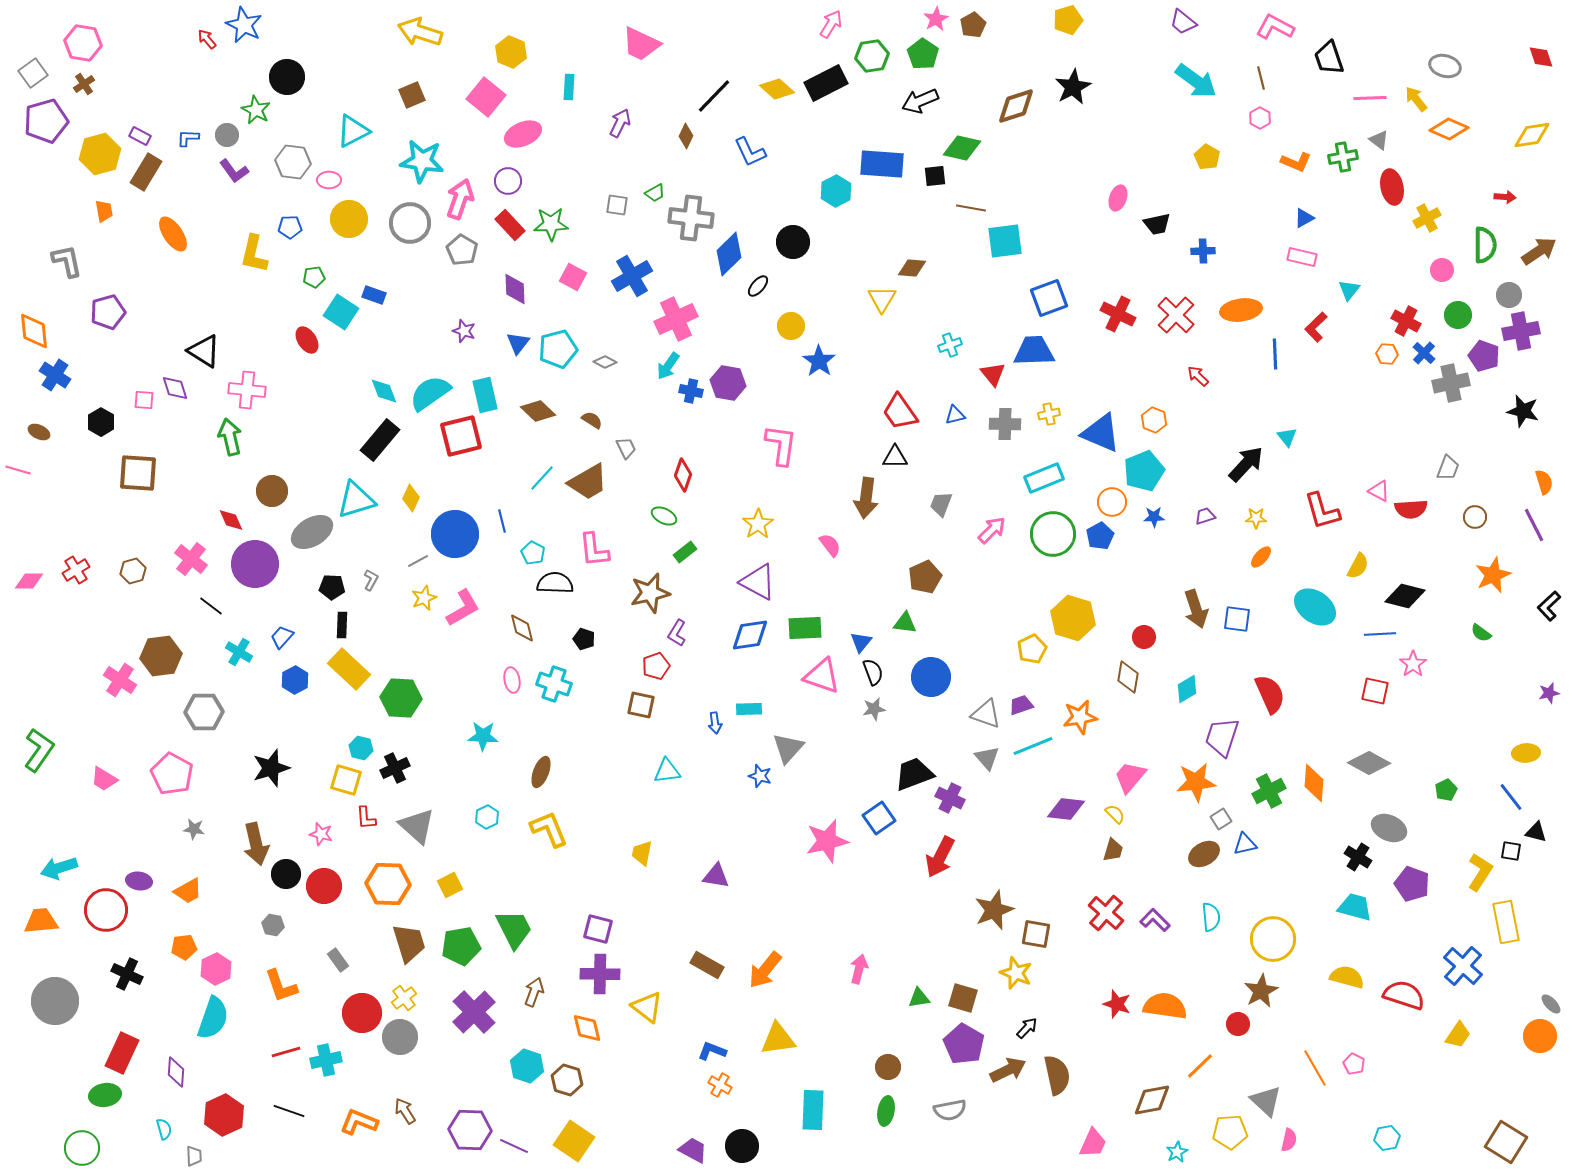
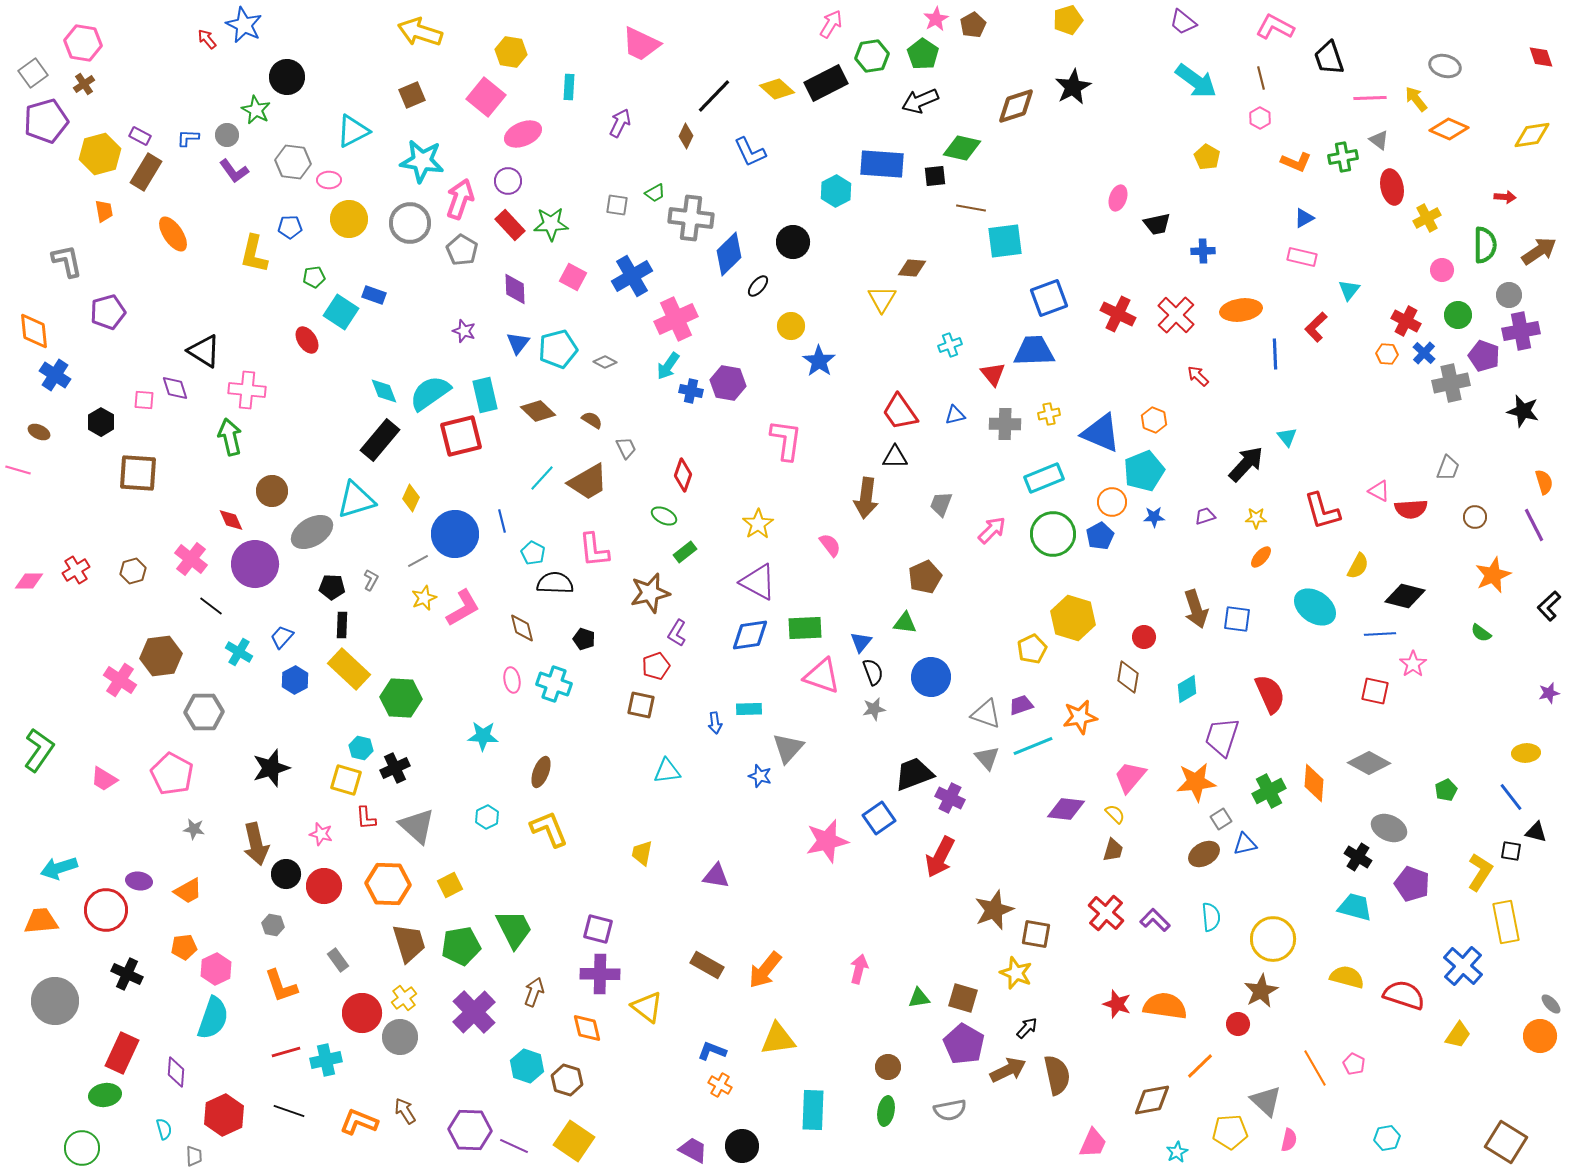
yellow hexagon at (511, 52): rotated 12 degrees counterclockwise
pink L-shape at (781, 445): moved 5 px right, 5 px up
